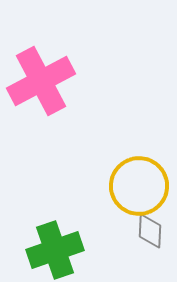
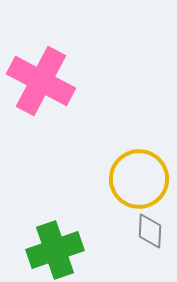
pink cross: rotated 34 degrees counterclockwise
yellow circle: moved 7 px up
